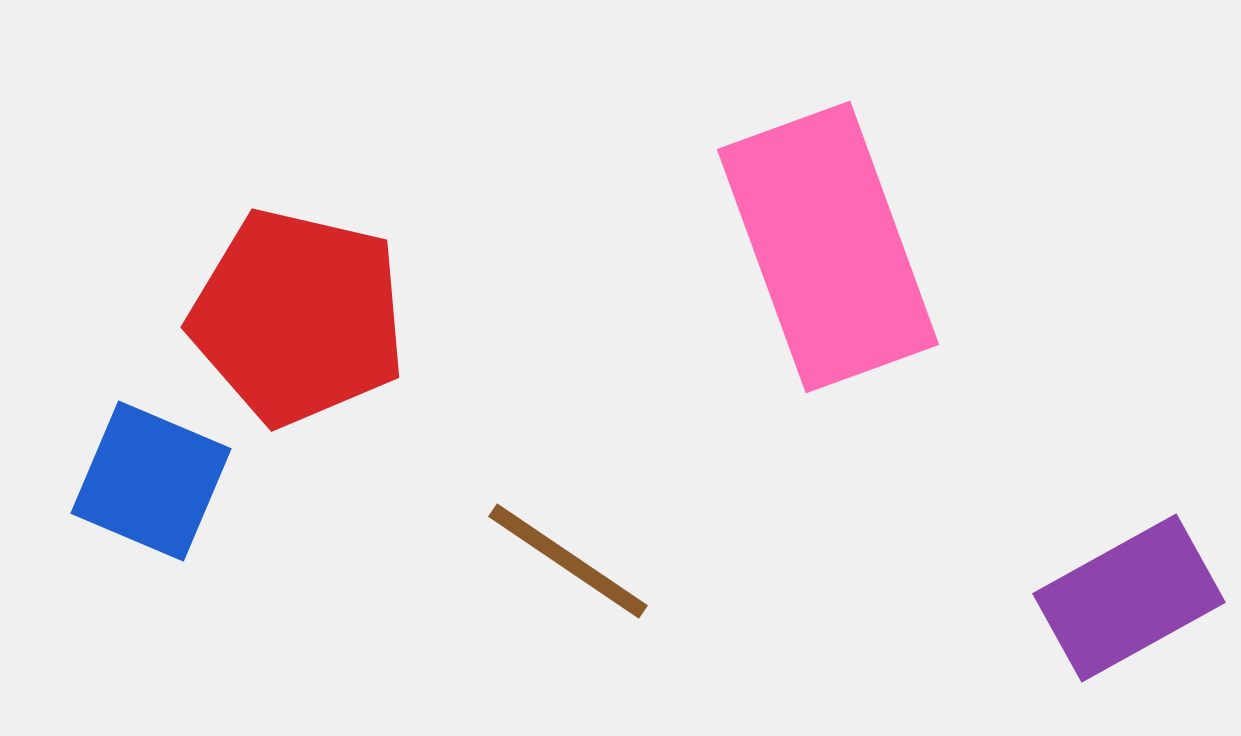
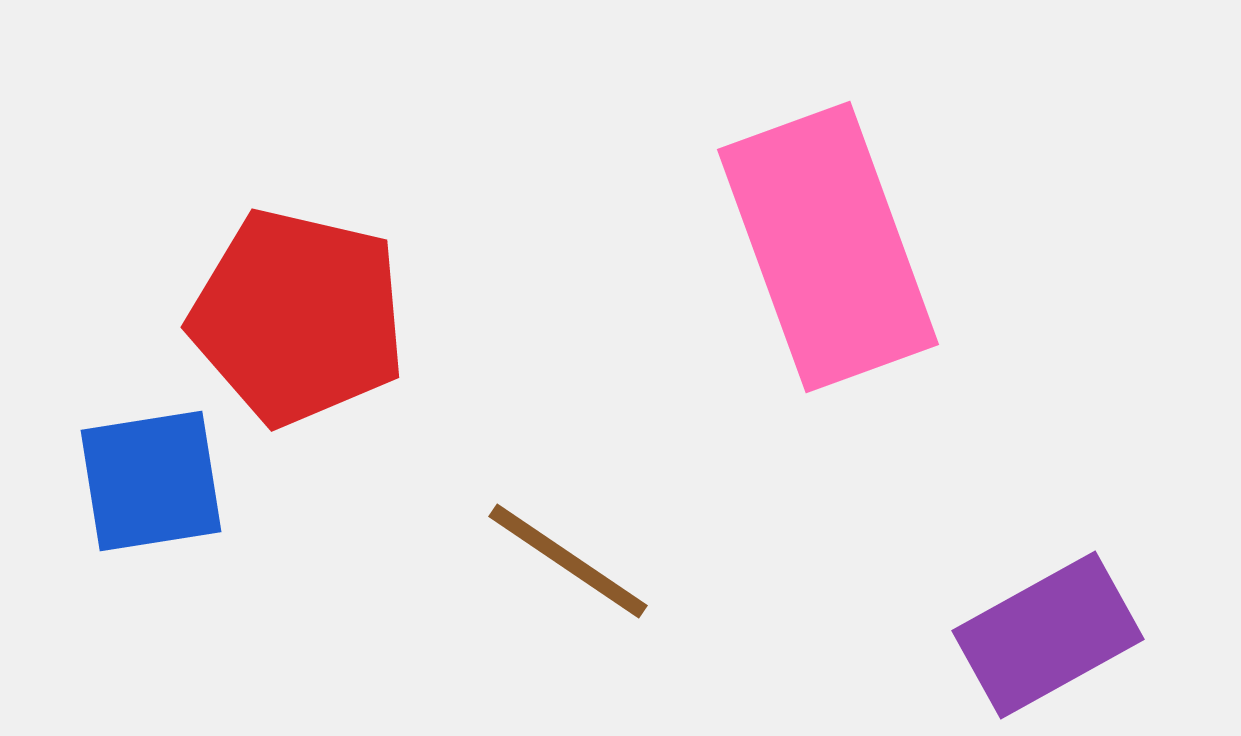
blue square: rotated 32 degrees counterclockwise
purple rectangle: moved 81 px left, 37 px down
